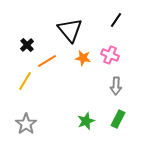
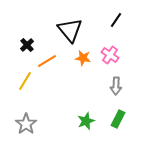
pink cross: rotated 12 degrees clockwise
